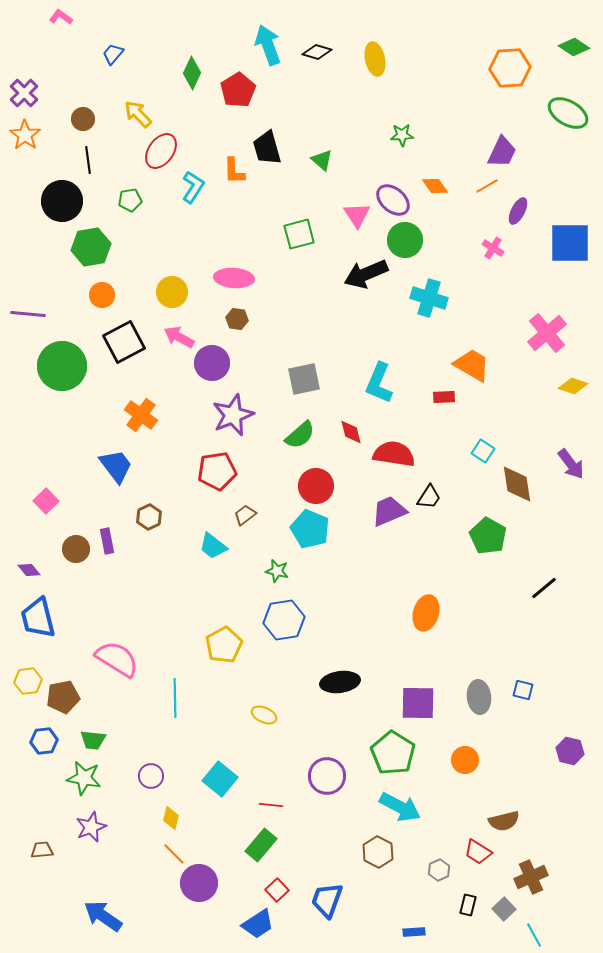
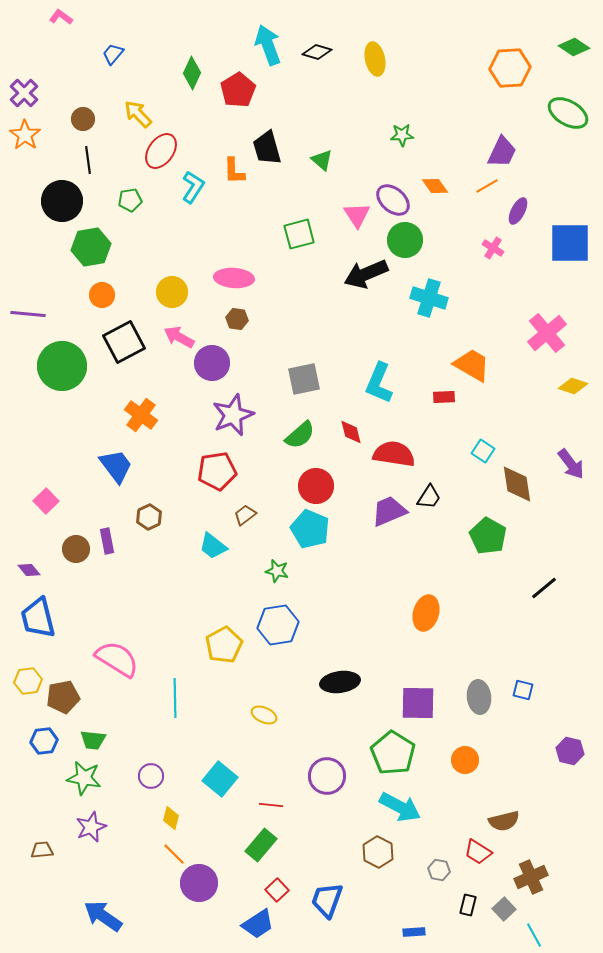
blue hexagon at (284, 620): moved 6 px left, 5 px down
gray hexagon at (439, 870): rotated 25 degrees counterclockwise
